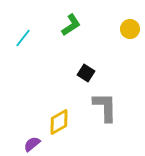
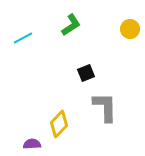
cyan line: rotated 24 degrees clockwise
black square: rotated 36 degrees clockwise
yellow diamond: moved 2 px down; rotated 16 degrees counterclockwise
purple semicircle: rotated 36 degrees clockwise
